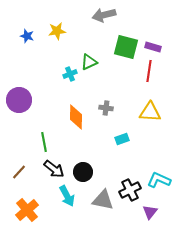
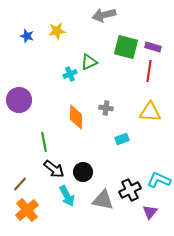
brown line: moved 1 px right, 12 px down
